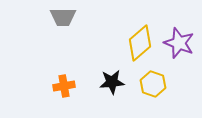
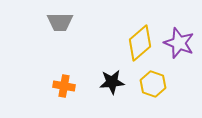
gray trapezoid: moved 3 px left, 5 px down
orange cross: rotated 20 degrees clockwise
